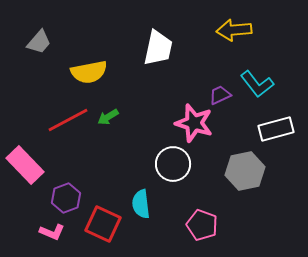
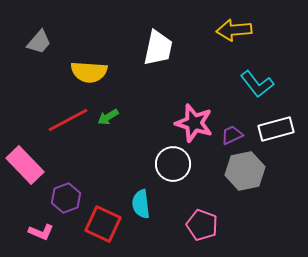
yellow semicircle: rotated 15 degrees clockwise
purple trapezoid: moved 12 px right, 40 px down
pink L-shape: moved 11 px left
